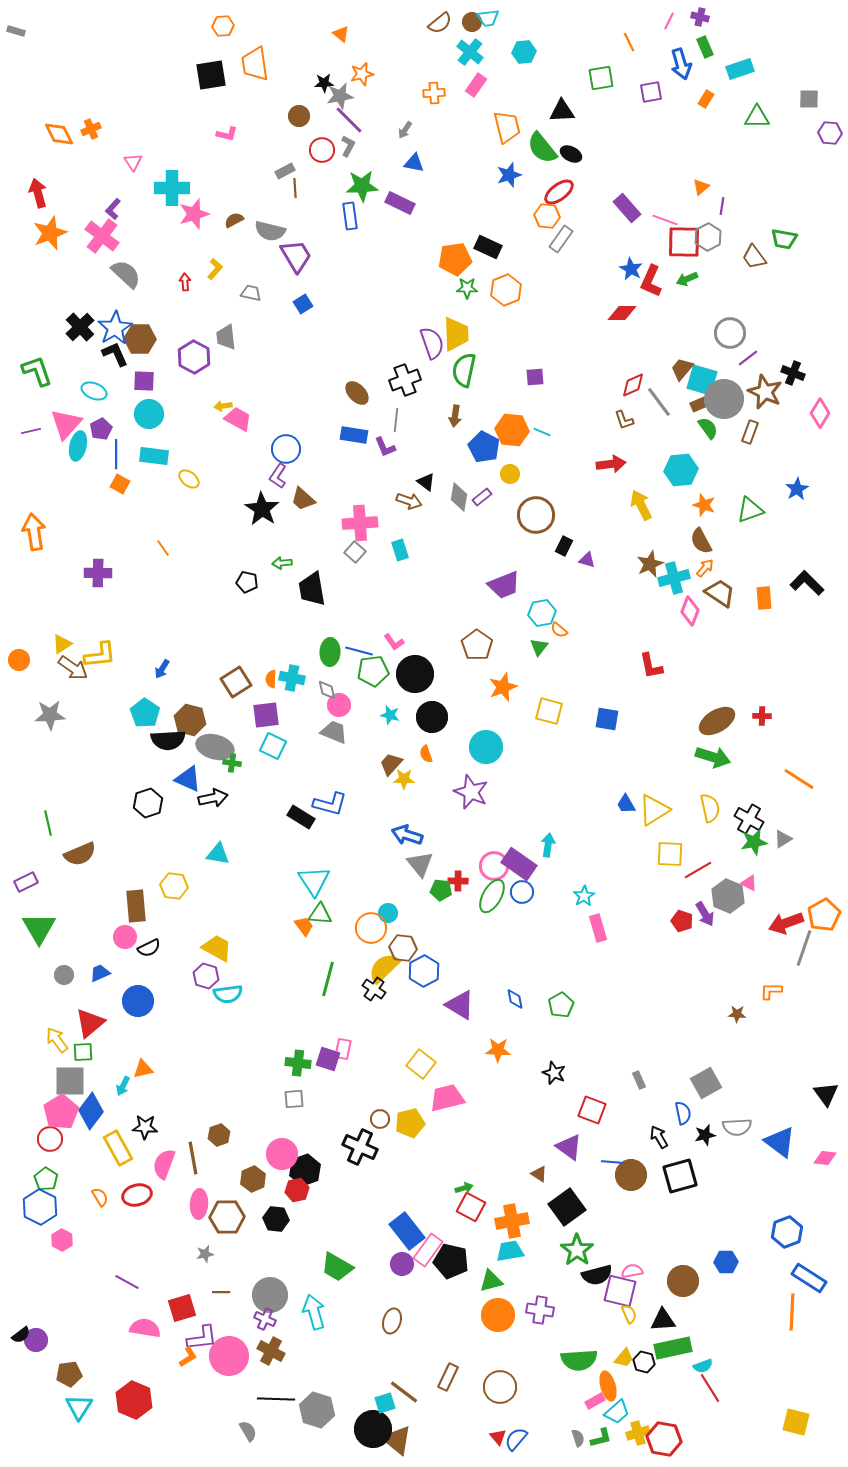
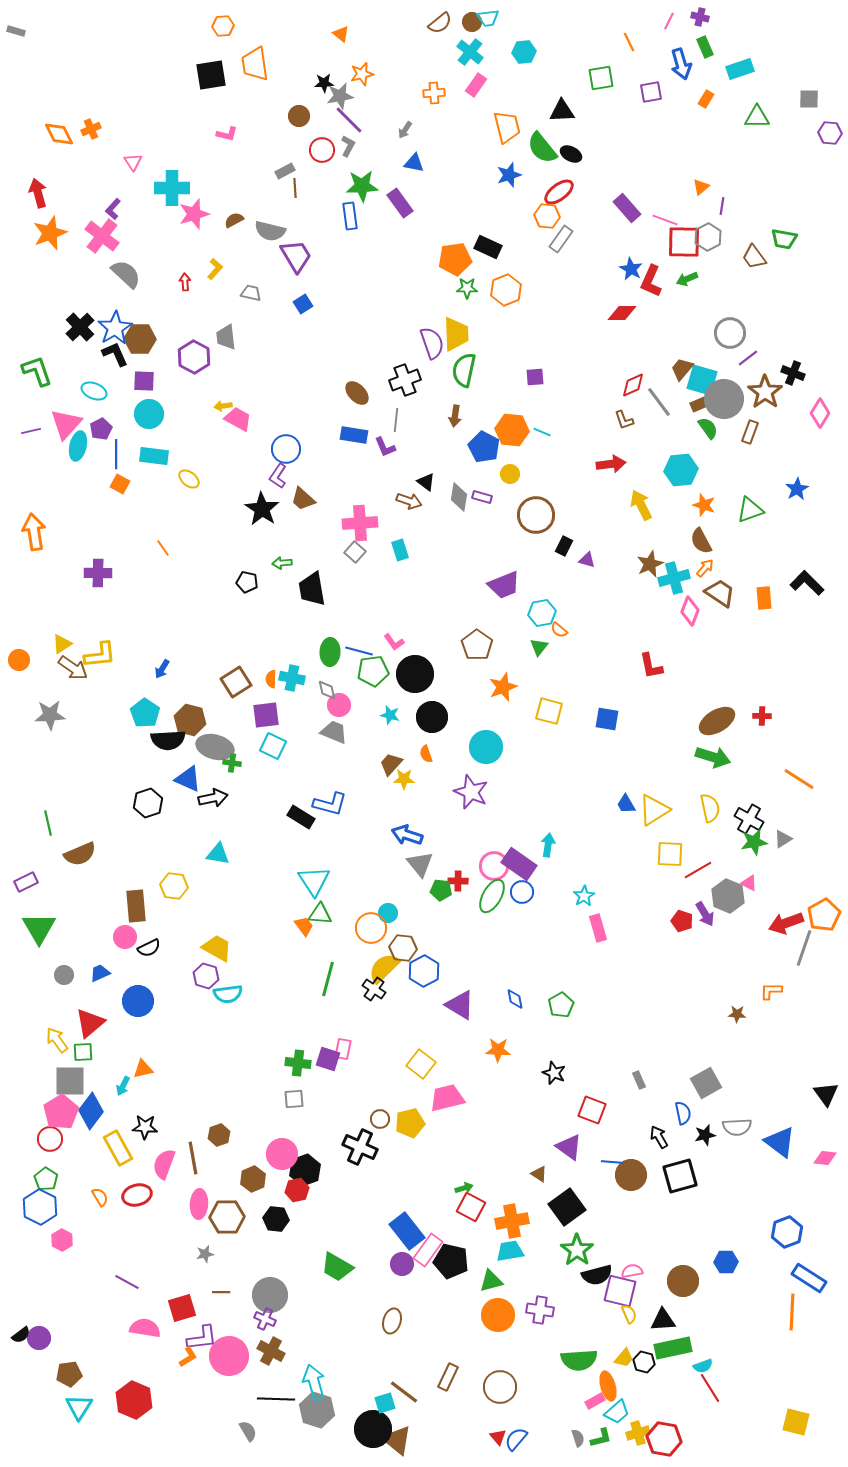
purple rectangle at (400, 203): rotated 28 degrees clockwise
brown star at (765, 392): rotated 12 degrees clockwise
purple rectangle at (482, 497): rotated 54 degrees clockwise
cyan arrow at (314, 1312): moved 70 px down
purple circle at (36, 1340): moved 3 px right, 2 px up
